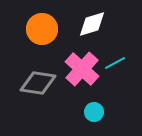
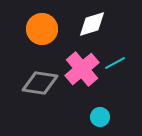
pink cross: rotated 8 degrees clockwise
gray diamond: moved 2 px right
cyan circle: moved 6 px right, 5 px down
